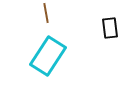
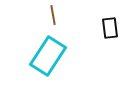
brown line: moved 7 px right, 2 px down
